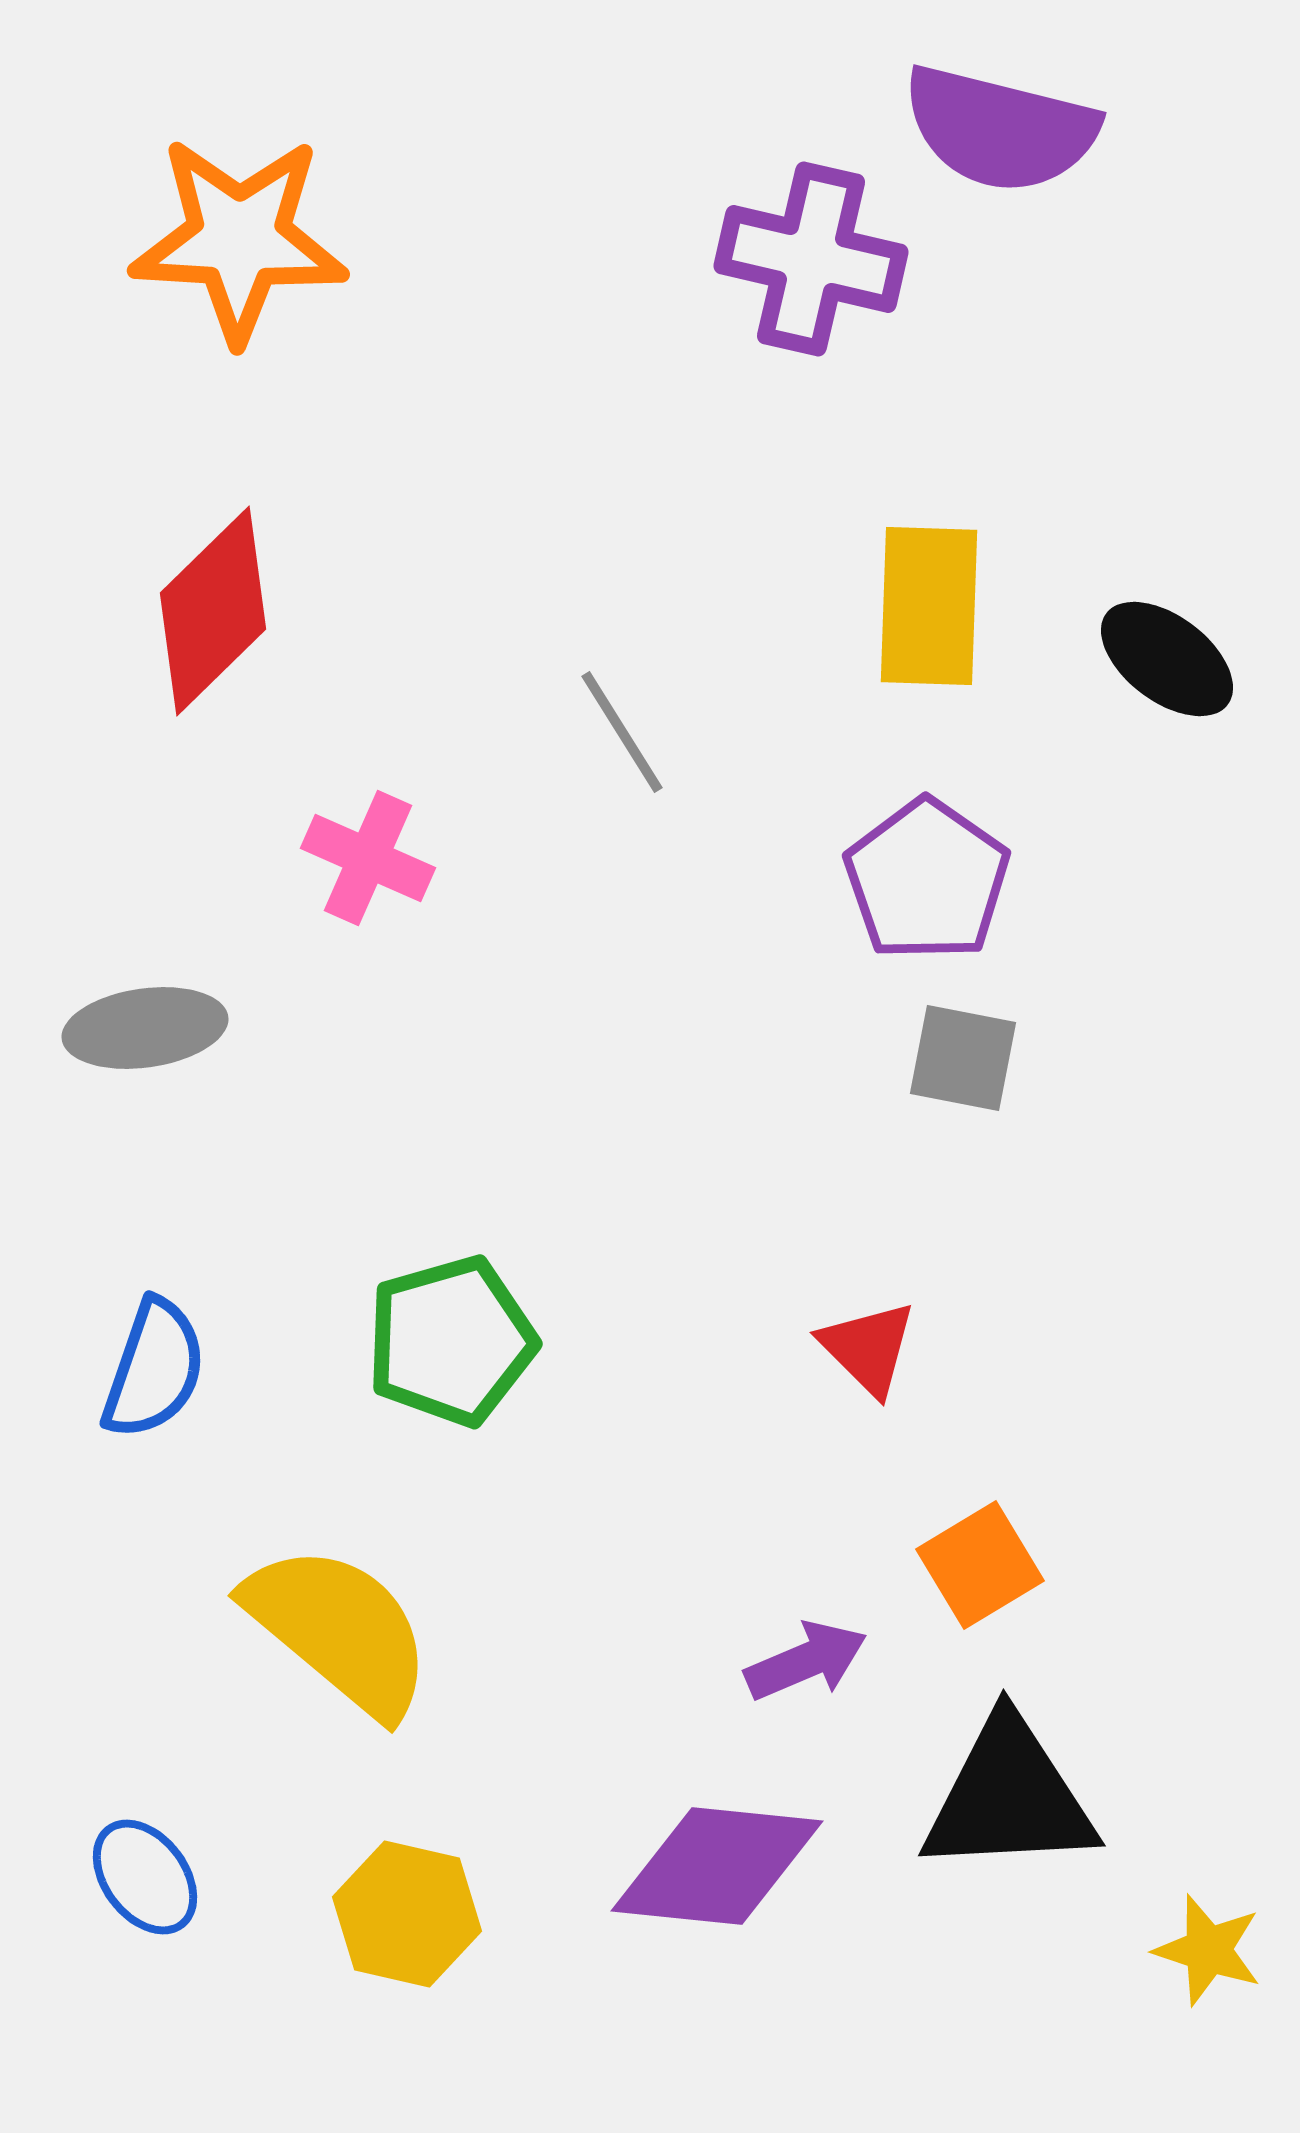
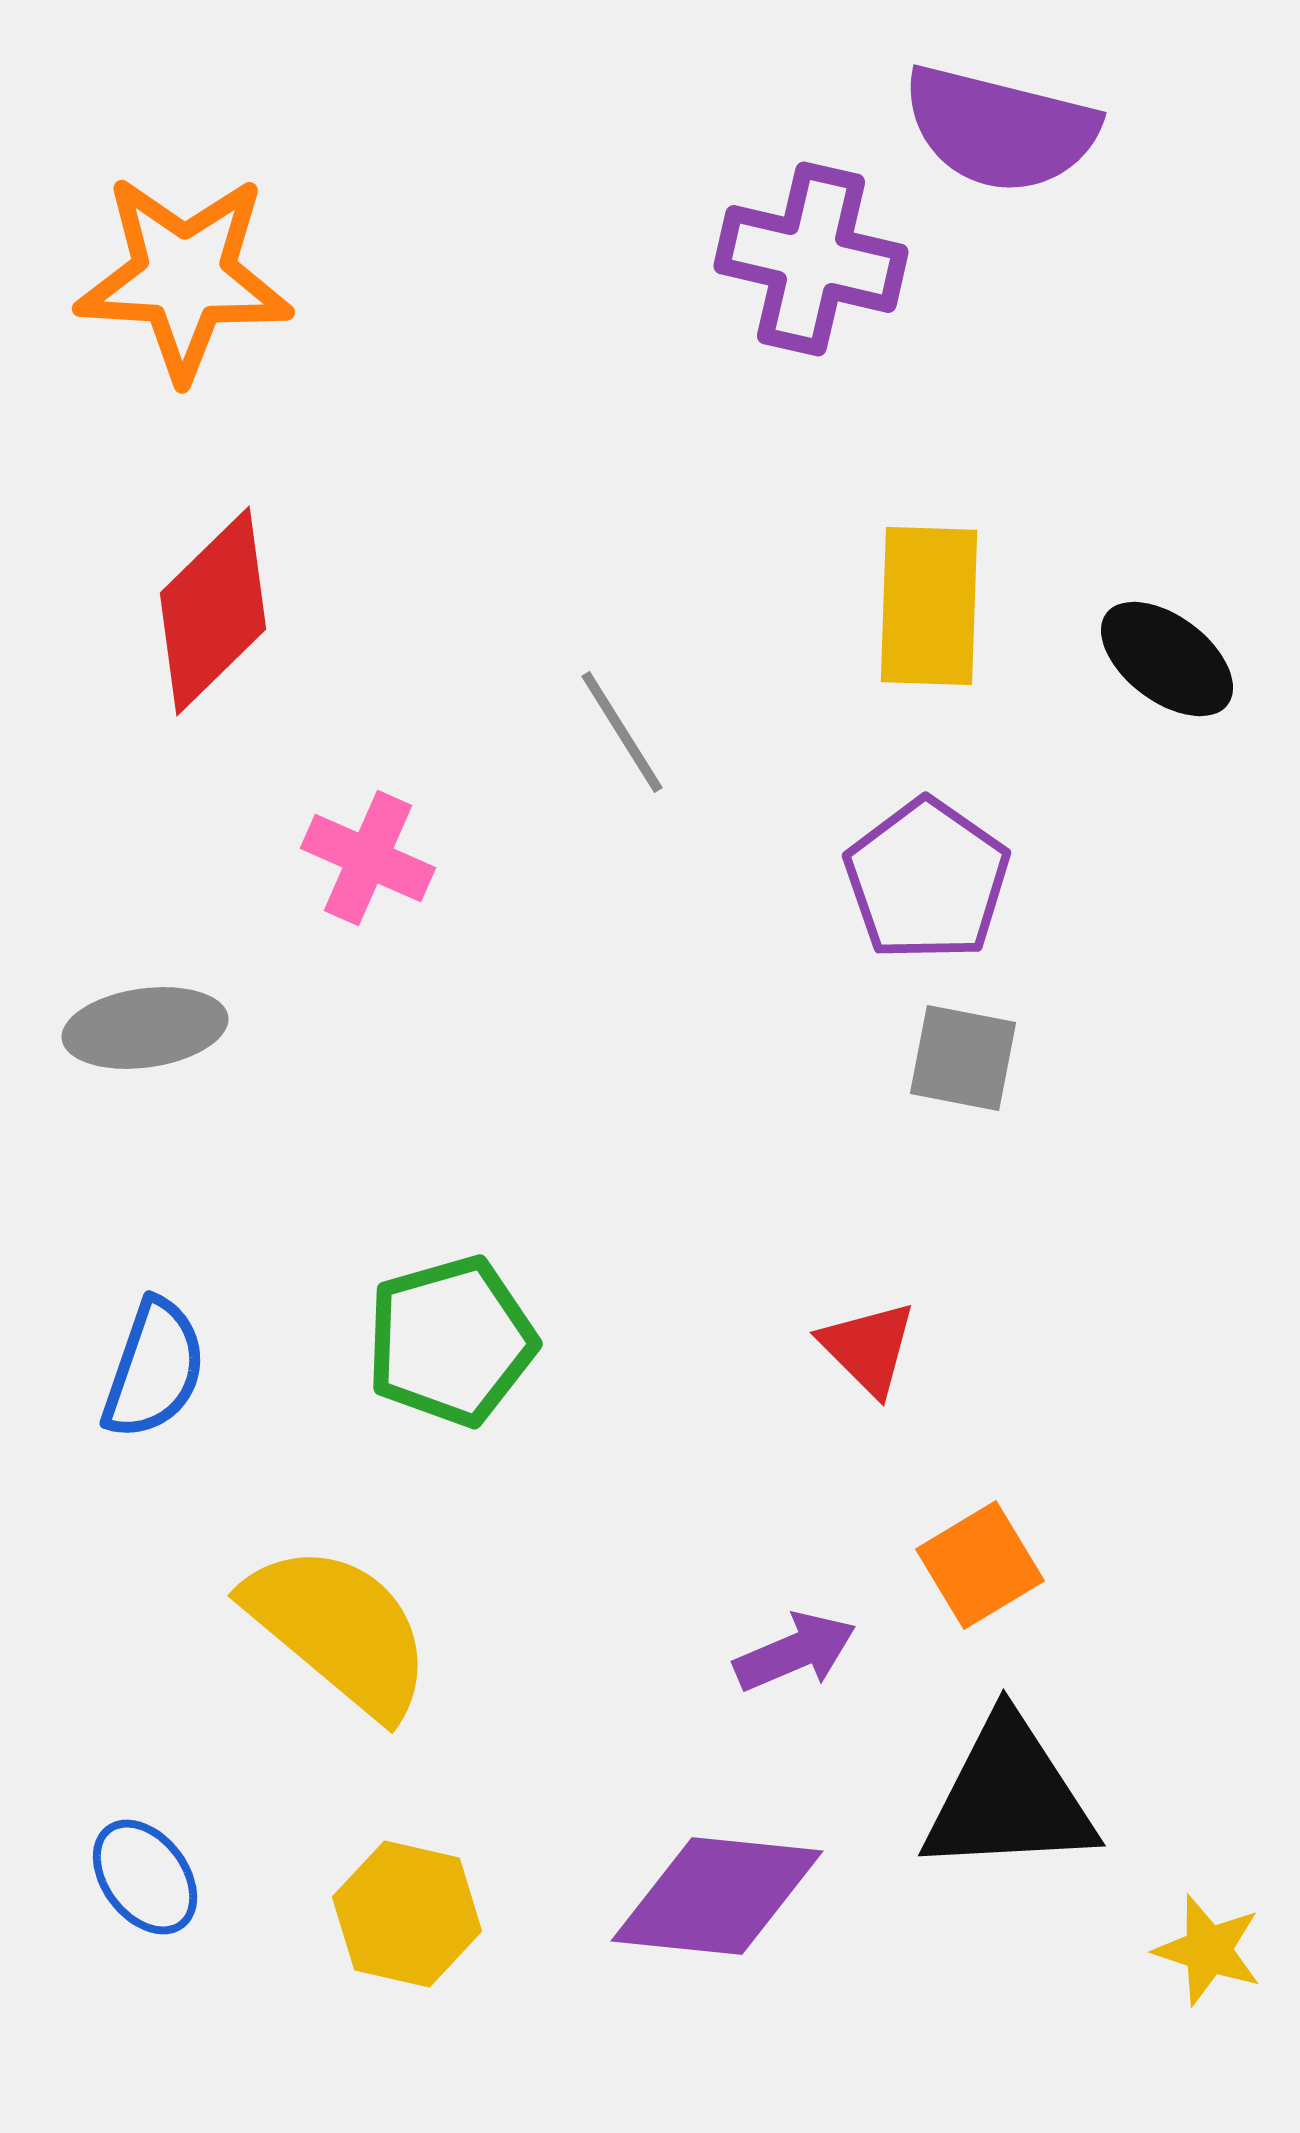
orange star: moved 55 px left, 38 px down
purple arrow: moved 11 px left, 9 px up
purple diamond: moved 30 px down
